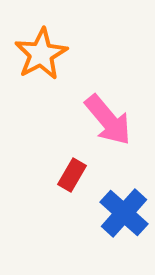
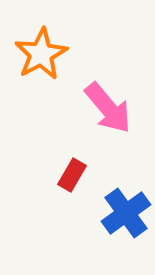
pink arrow: moved 12 px up
blue cross: moved 2 px right; rotated 12 degrees clockwise
